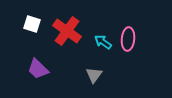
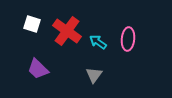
cyan arrow: moved 5 px left
